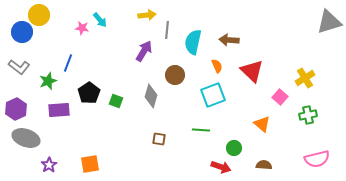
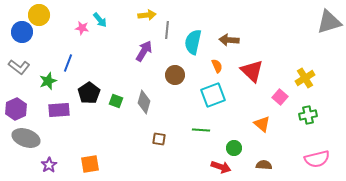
gray diamond: moved 7 px left, 6 px down
